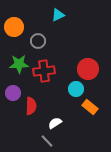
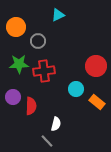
orange circle: moved 2 px right
red circle: moved 8 px right, 3 px up
purple circle: moved 4 px down
orange rectangle: moved 7 px right, 5 px up
white semicircle: moved 1 px right, 1 px down; rotated 136 degrees clockwise
